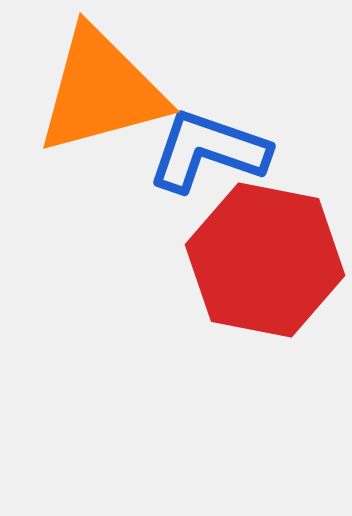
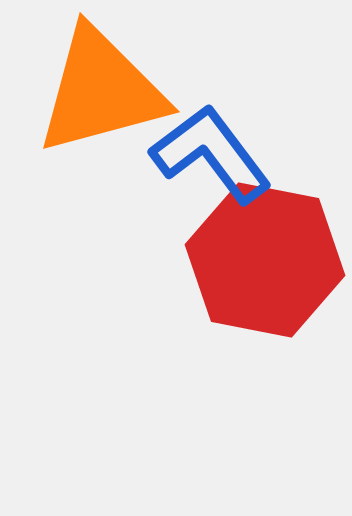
blue L-shape: moved 3 px right, 3 px down; rotated 34 degrees clockwise
